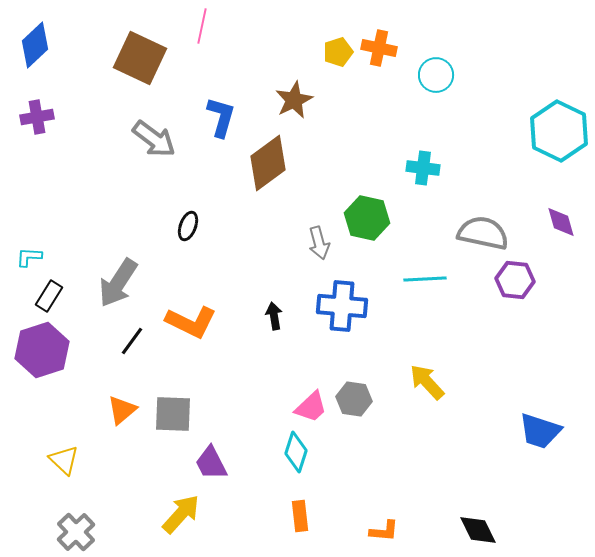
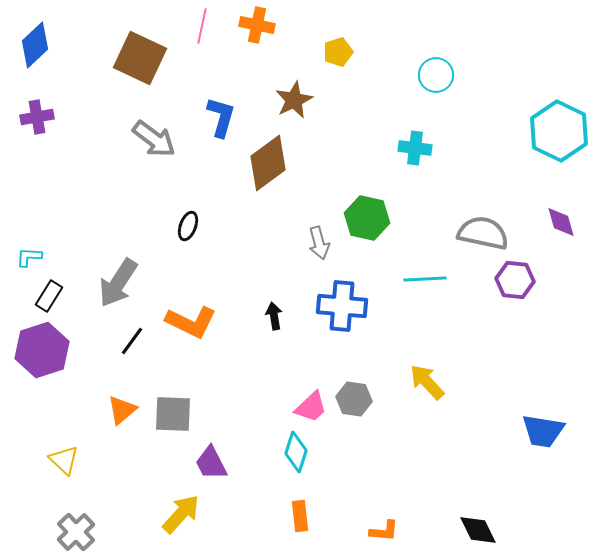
orange cross at (379, 48): moved 122 px left, 23 px up
cyan cross at (423, 168): moved 8 px left, 20 px up
blue trapezoid at (540, 431): moved 3 px right; rotated 9 degrees counterclockwise
